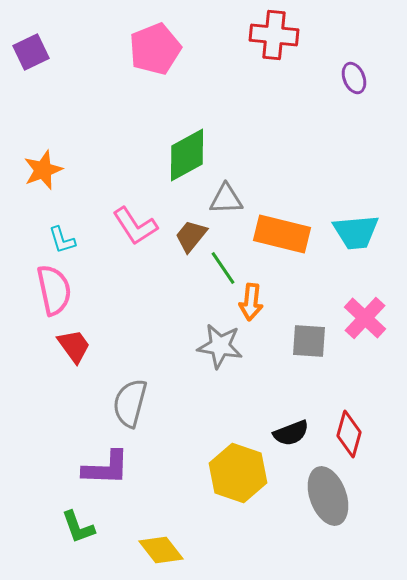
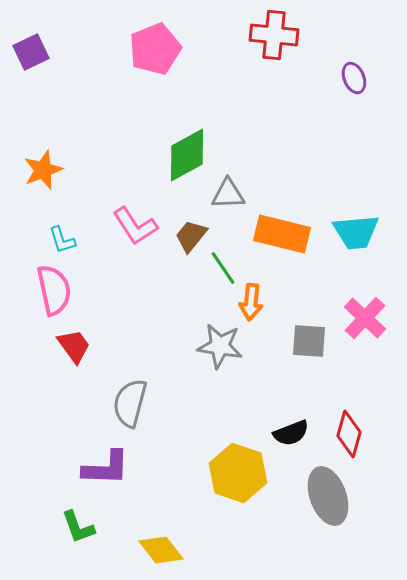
gray triangle: moved 2 px right, 5 px up
